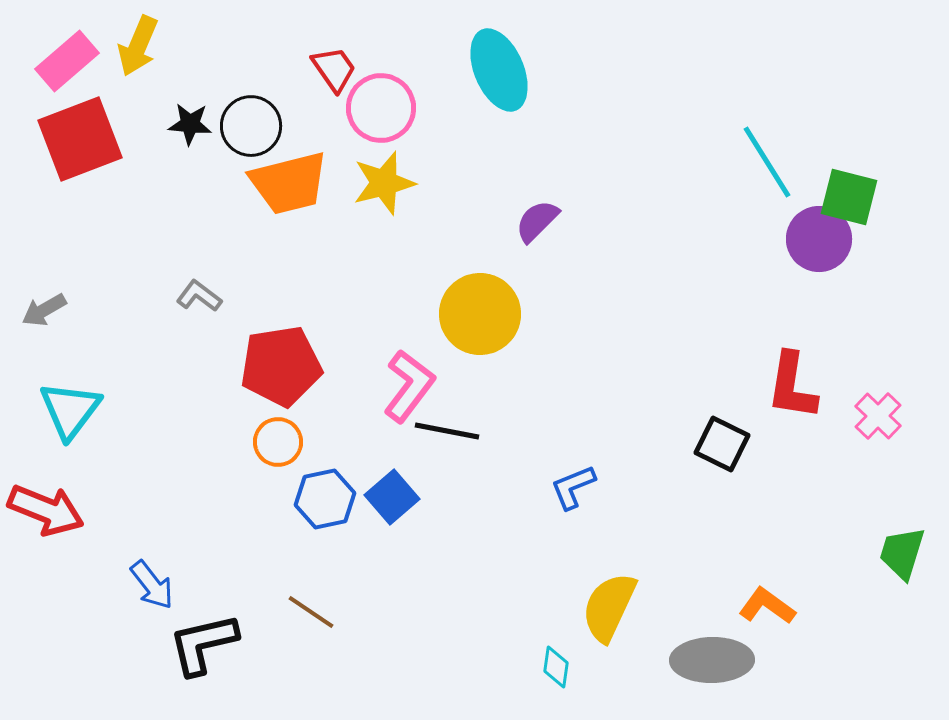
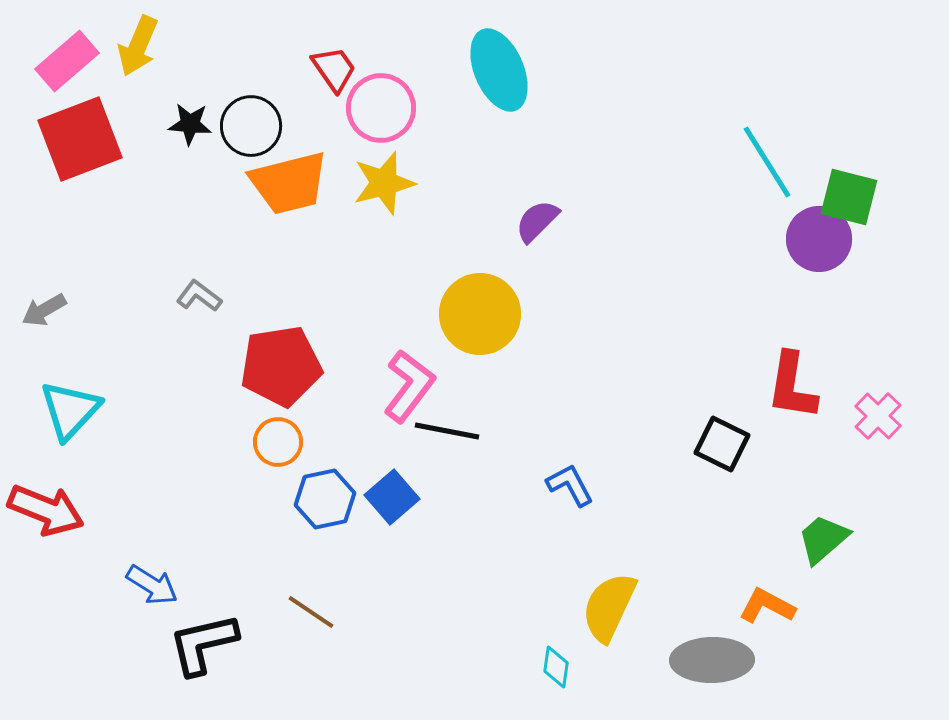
cyan triangle: rotated 6 degrees clockwise
blue L-shape: moved 3 px left, 2 px up; rotated 84 degrees clockwise
green trapezoid: moved 79 px left, 14 px up; rotated 32 degrees clockwise
blue arrow: rotated 20 degrees counterclockwise
orange L-shape: rotated 8 degrees counterclockwise
